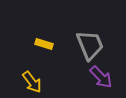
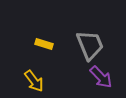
yellow arrow: moved 2 px right, 1 px up
